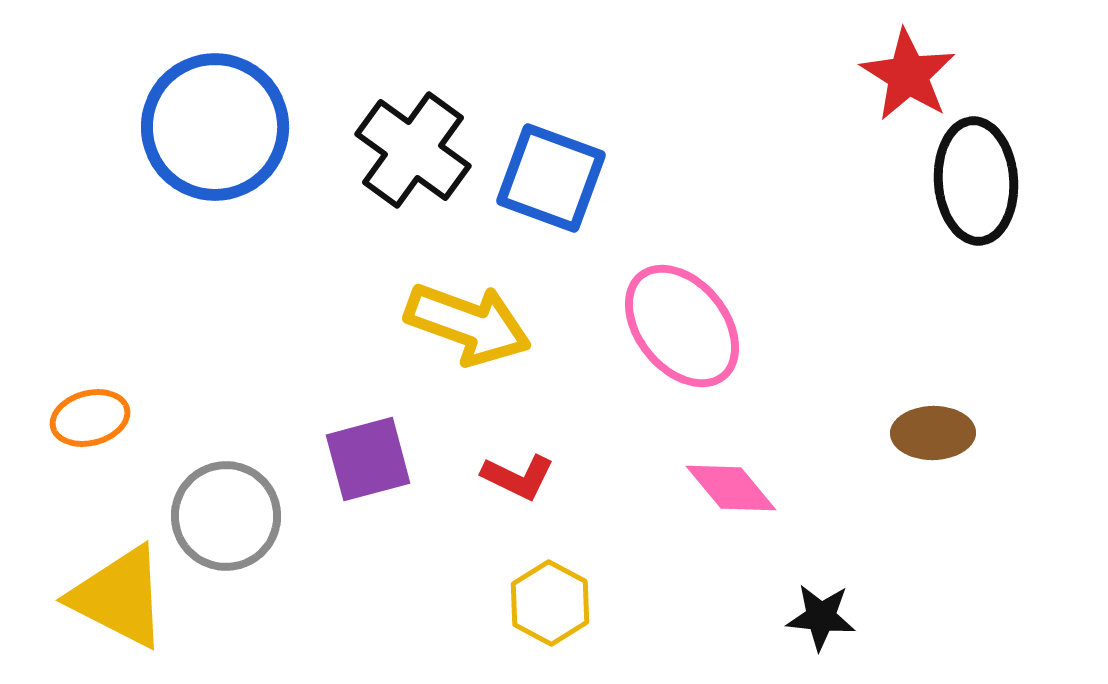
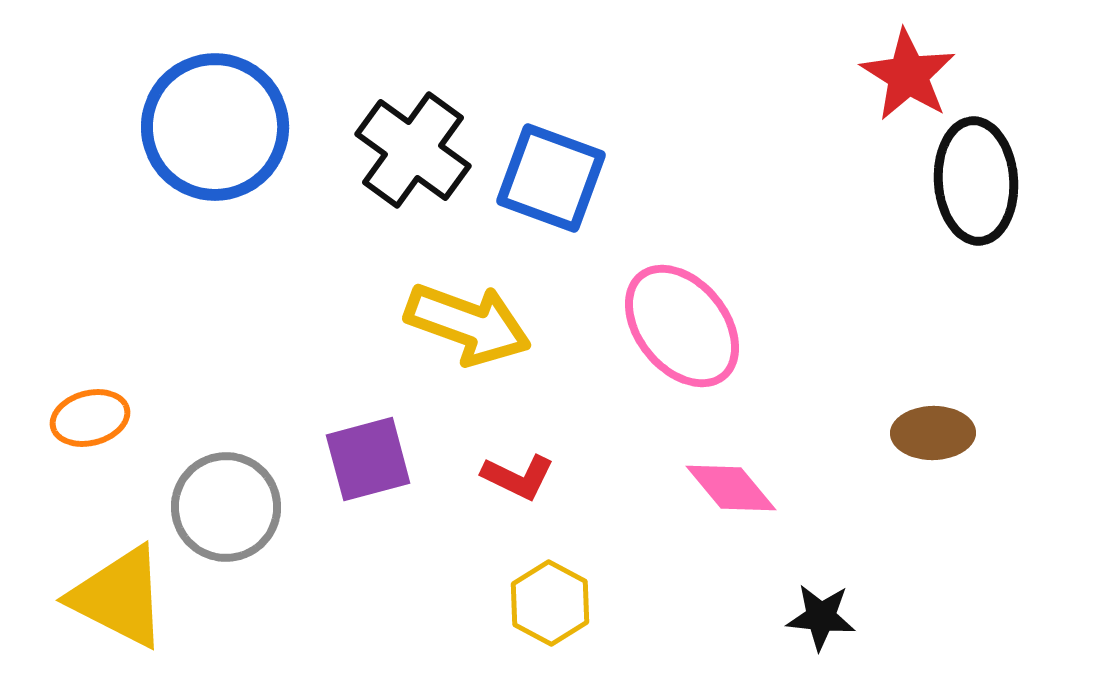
gray circle: moved 9 px up
